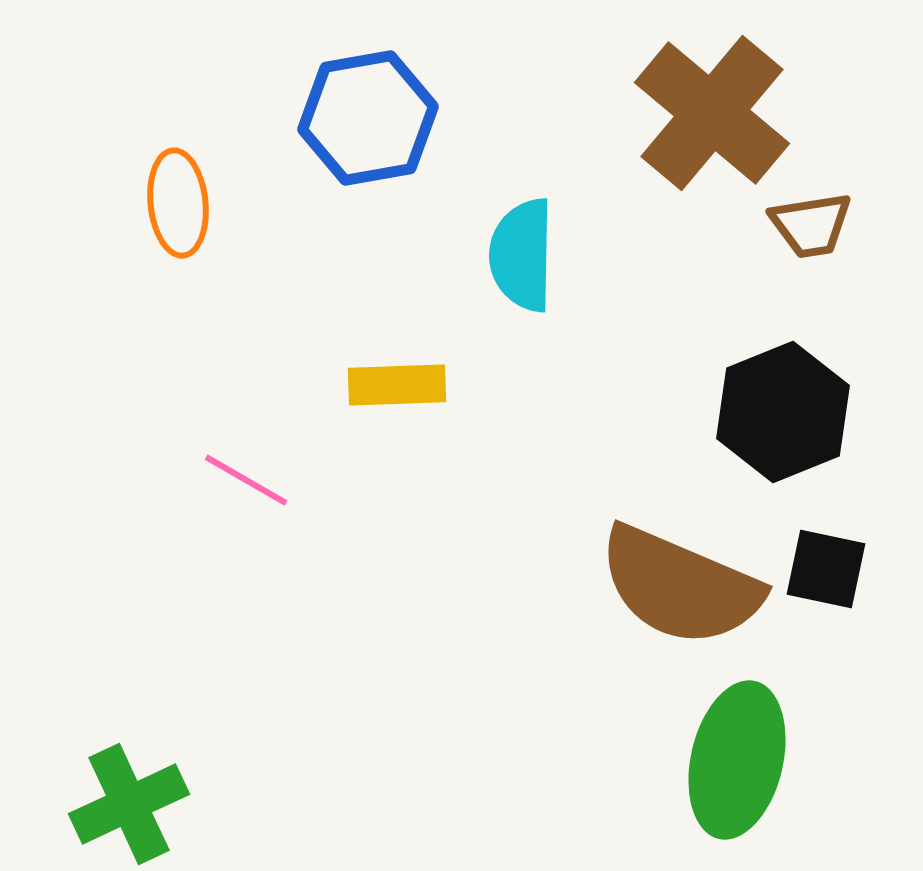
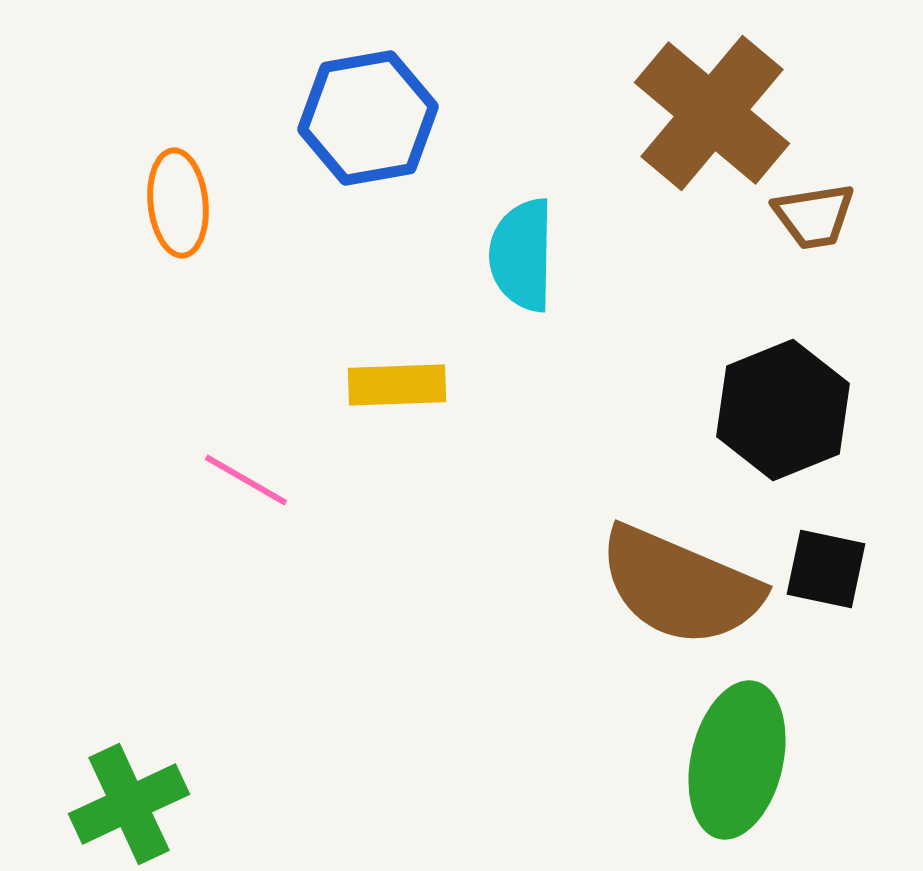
brown trapezoid: moved 3 px right, 9 px up
black hexagon: moved 2 px up
